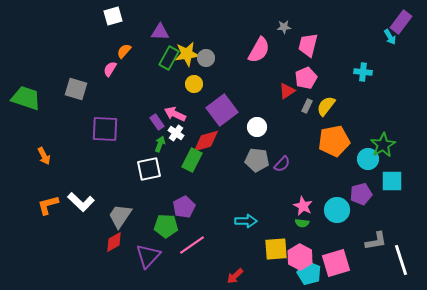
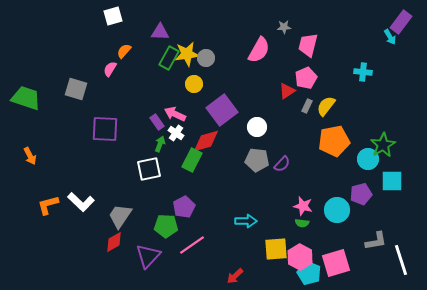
orange arrow at (44, 156): moved 14 px left
pink star at (303, 206): rotated 12 degrees counterclockwise
